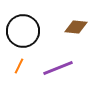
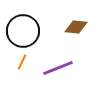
orange line: moved 3 px right, 4 px up
